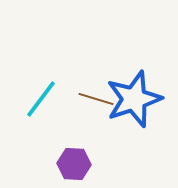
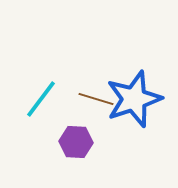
purple hexagon: moved 2 px right, 22 px up
